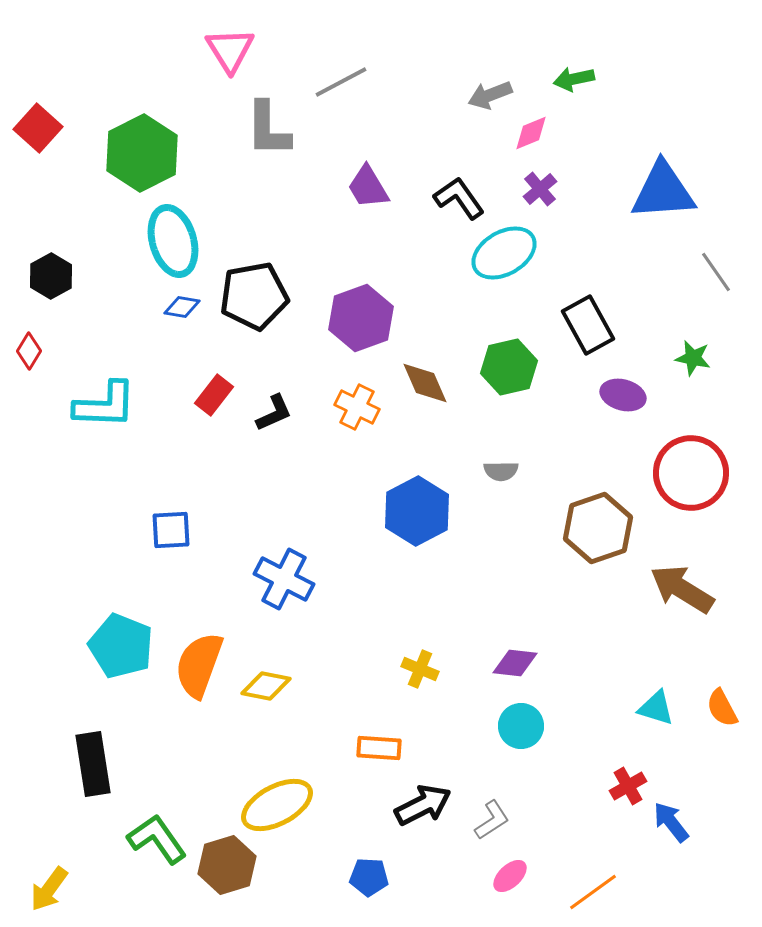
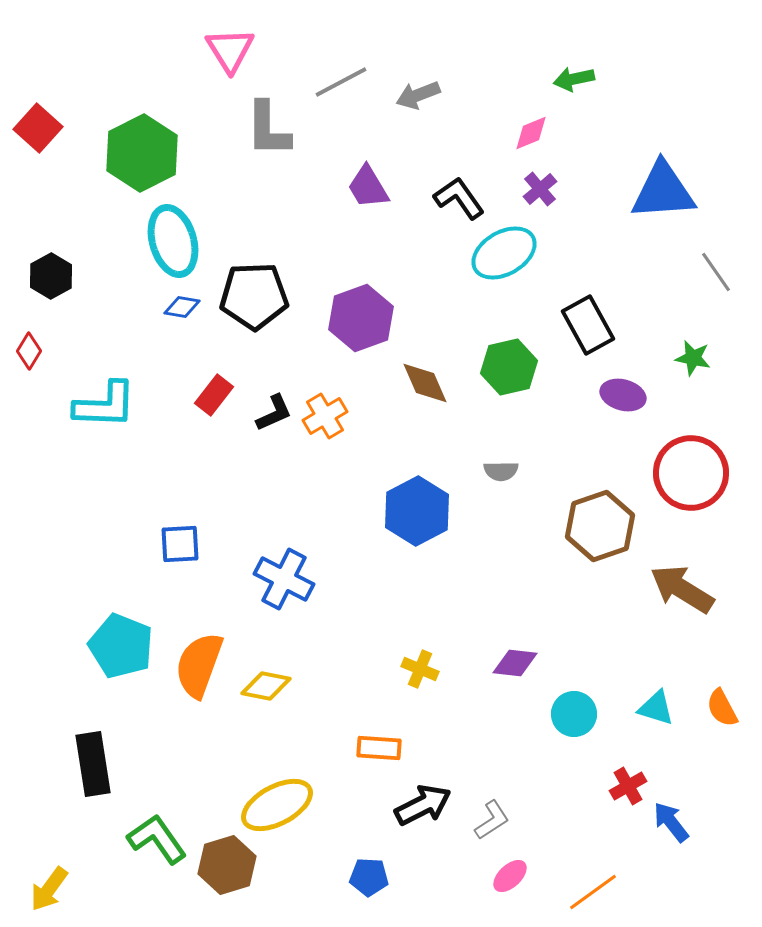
gray arrow at (490, 95): moved 72 px left
black pentagon at (254, 296): rotated 8 degrees clockwise
orange cross at (357, 407): moved 32 px left, 9 px down; rotated 33 degrees clockwise
brown hexagon at (598, 528): moved 2 px right, 2 px up
blue square at (171, 530): moved 9 px right, 14 px down
cyan circle at (521, 726): moved 53 px right, 12 px up
